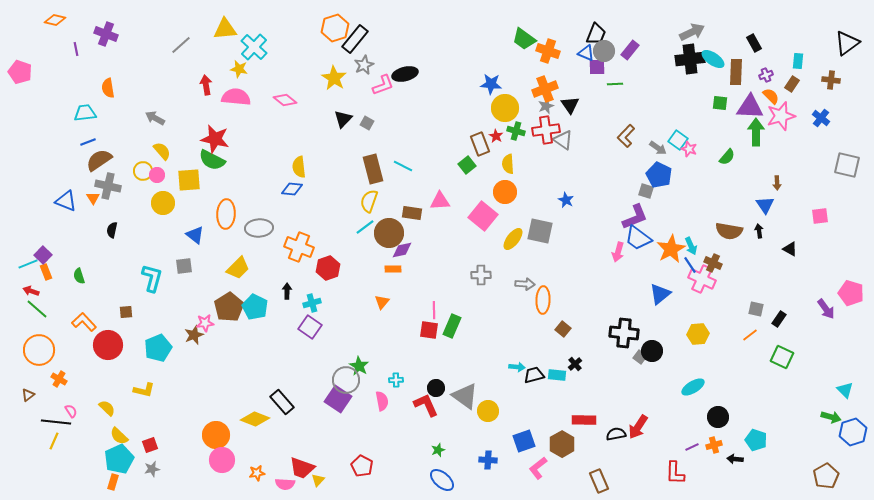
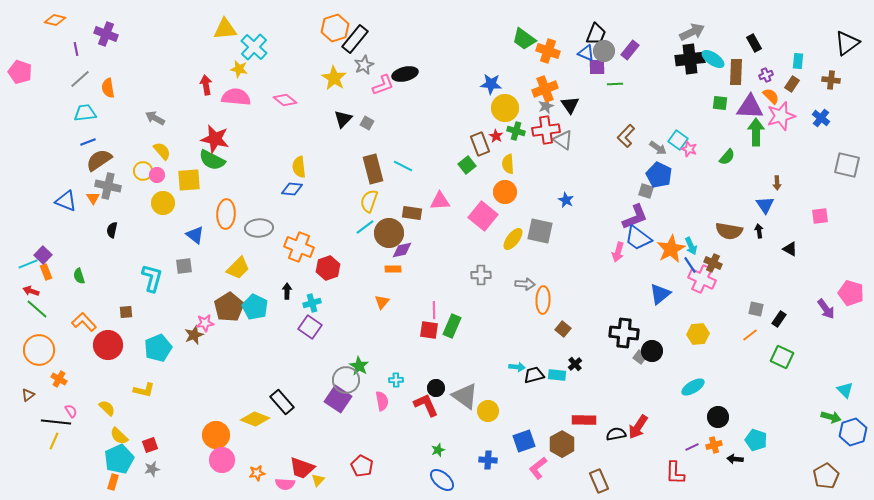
gray line at (181, 45): moved 101 px left, 34 px down
